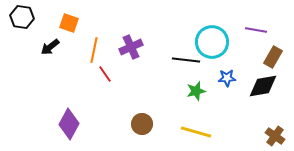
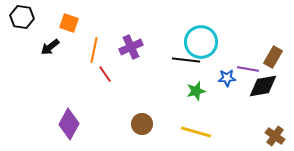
purple line: moved 8 px left, 39 px down
cyan circle: moved 11 px left
